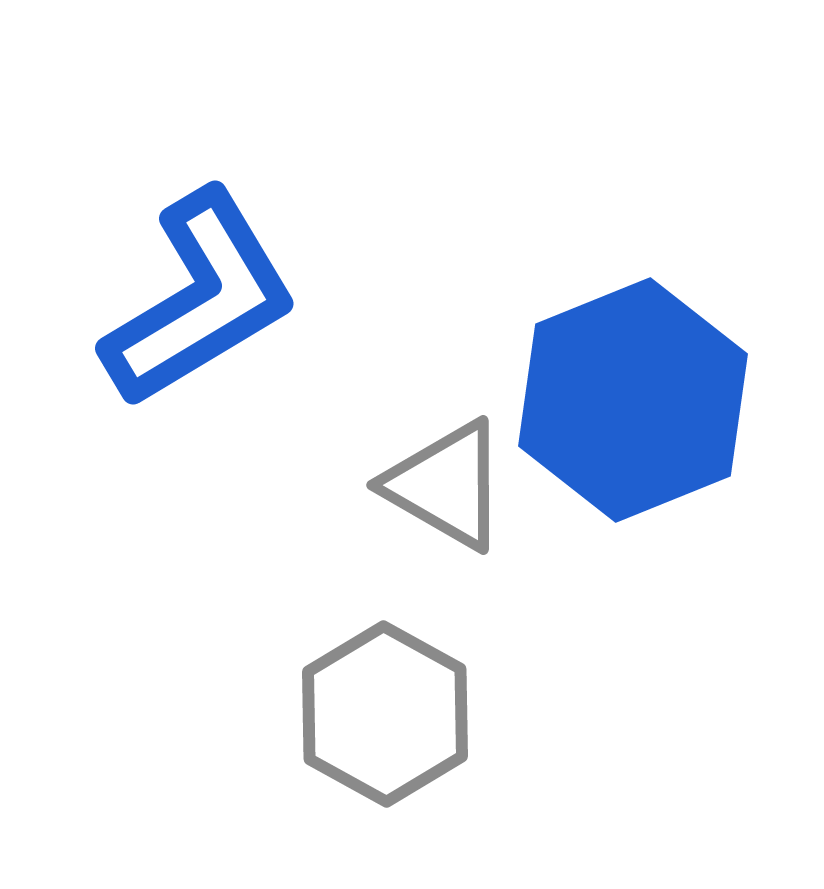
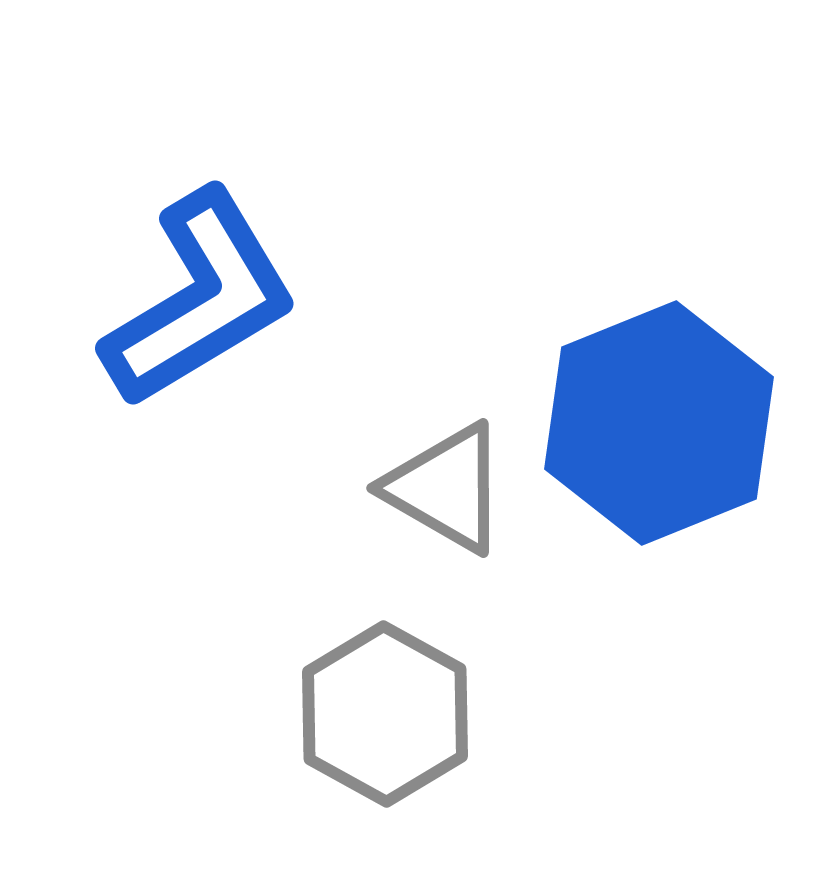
blue hexagon: moved 26 px right, 23 px down
gray triangle: moved 3 px down
